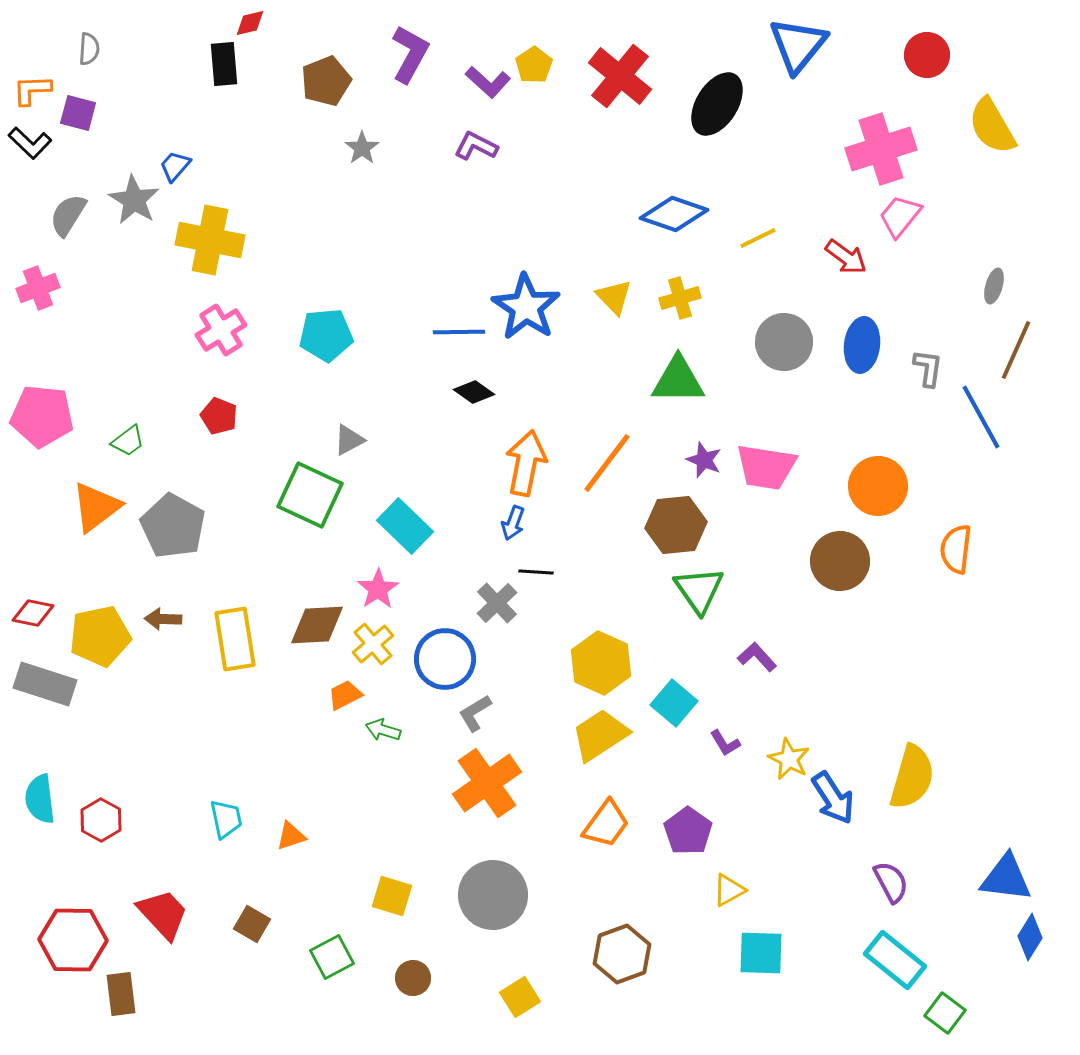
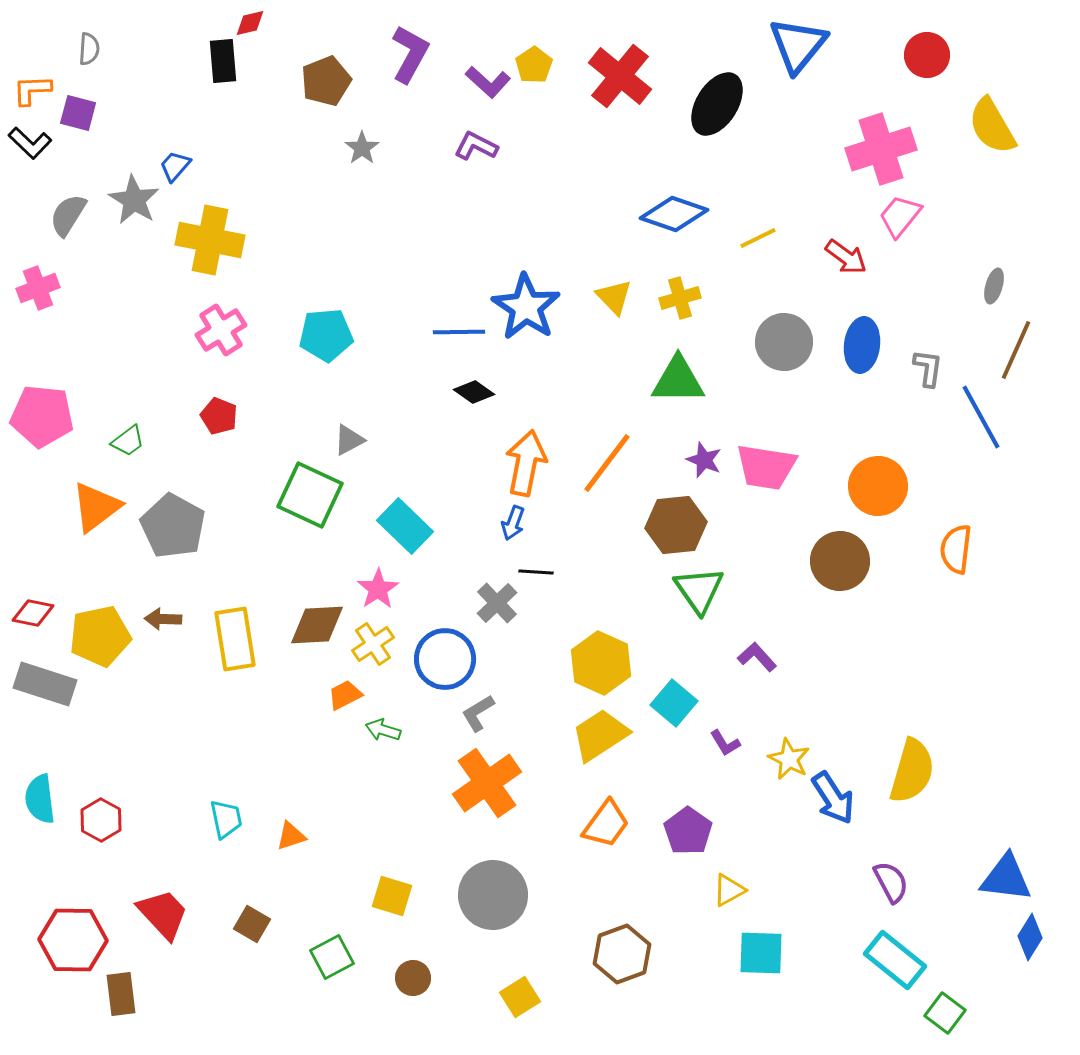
black rectangle at (224, 64): moved 1 px left, 3 px up
yellow cross at (373, 644): rotated 6 degrees clockwise
gray L-shape at (475, 713): moved 3 px right
yellow semicircle at (912, 777): moved 6 px up
